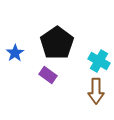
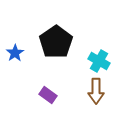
black pentagon: moved 1 px left, 1 px up
purple rectangle: moved 20 px down
